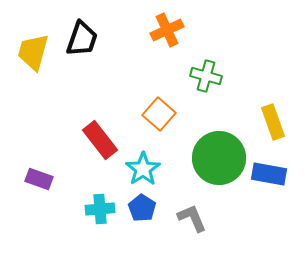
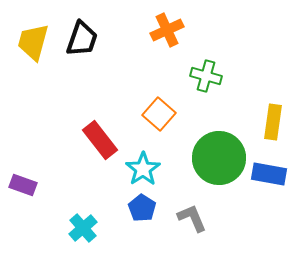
yellow trapezoid: moved 10 px up
yellow rectangle: rotated 28 degrees clockwise
purple rectangle: moved 16 px left, 6 px down
cyan cross: moved 17 px left, 19 px down; rotated 36 degrees counterclockwise
